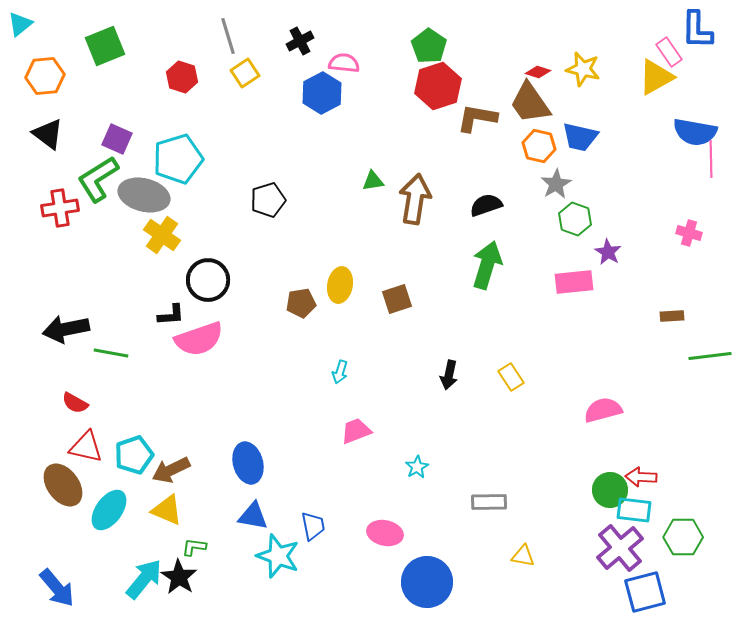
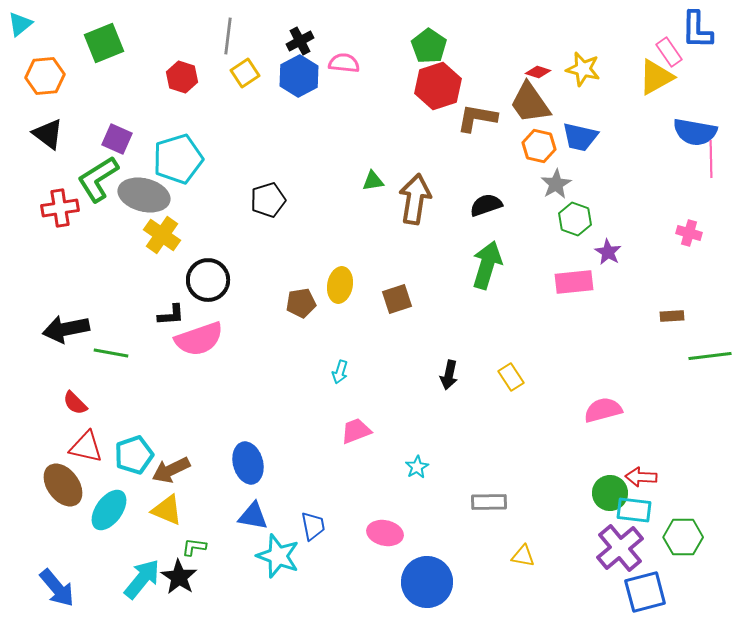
gray line at (228, 36): rotated 24 degrees clockwise
green square at (105, 46): moved 1 px left, 3 px up
blue hexagon at (322, 93): moved 23 px left, 17 px up
red semicircle at (75, 403): rotated 16 degrees clockwise
green circle at (610, 490): moved 3 px down
cyan arrow at (144, 579): moved 2 px left
